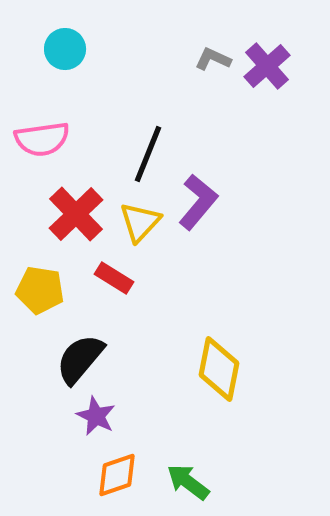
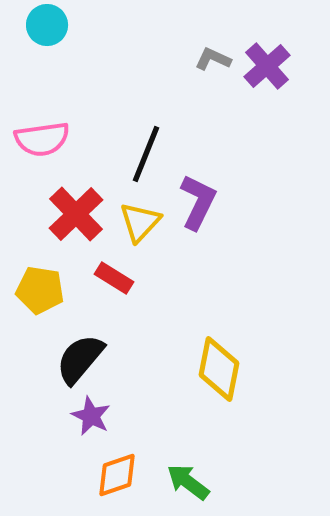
cyan circle: moved 18 px left, 24 px up
black line: moved 2 px left
purple L-shape: rotated 14 degrees counterclockwise
purple star: moved 5 px left
